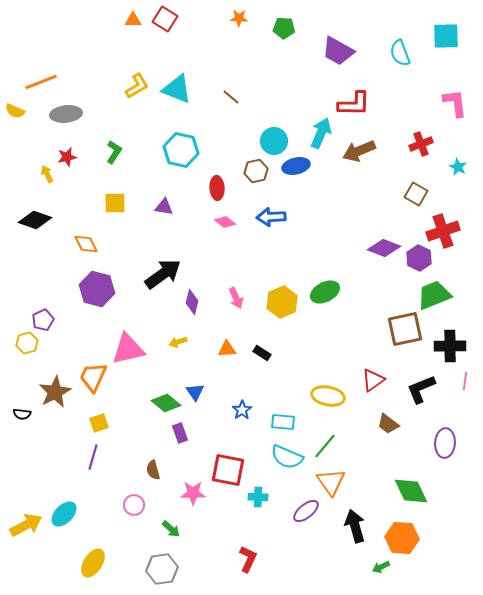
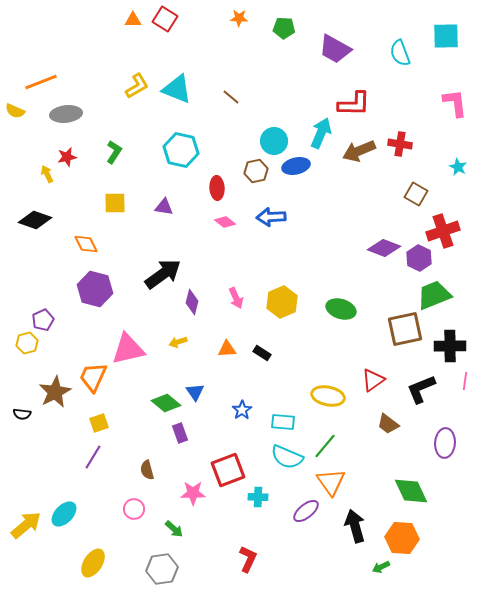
purple trapezoid at (338, 51): moved 3 px left, 2 px up
red cross at (421, 144): moved 21 px left; rotated 30 degrees clockwise
purple hexagon at (97, 289): moved 2 px left
green ellipse at (325, 292): moved 16 px right, 17 px down; rotated 44 degrees clockwise
purple line at (93, 457): rotated 15 degrees clockwise
brown semicircle at (153, 470): moved 6 px left
red square at (228, 470): rotated 32 degrees counterclockwise
pink circle at (134, 505): moved 4 px down
yellow arrow at (26, 525): rotated 12 degrees counterclockwise
green arrow at (171, 529): moved 3 px right
